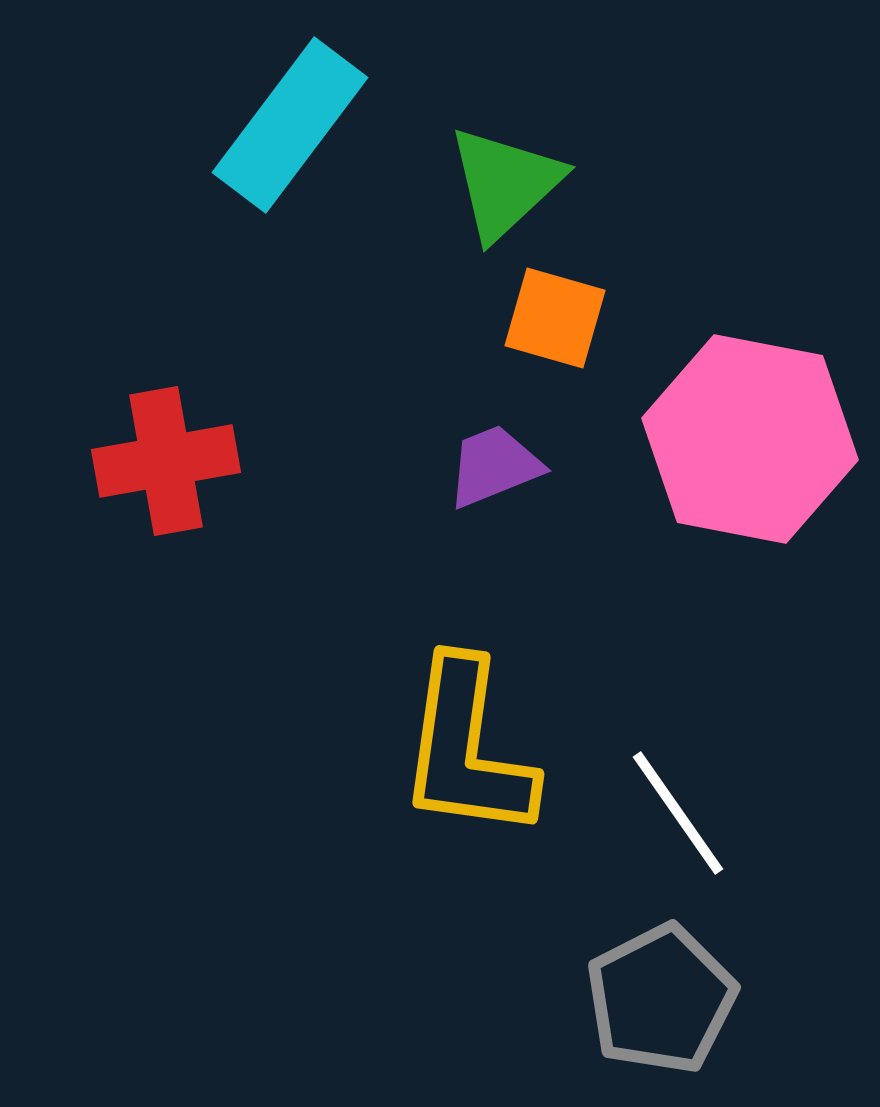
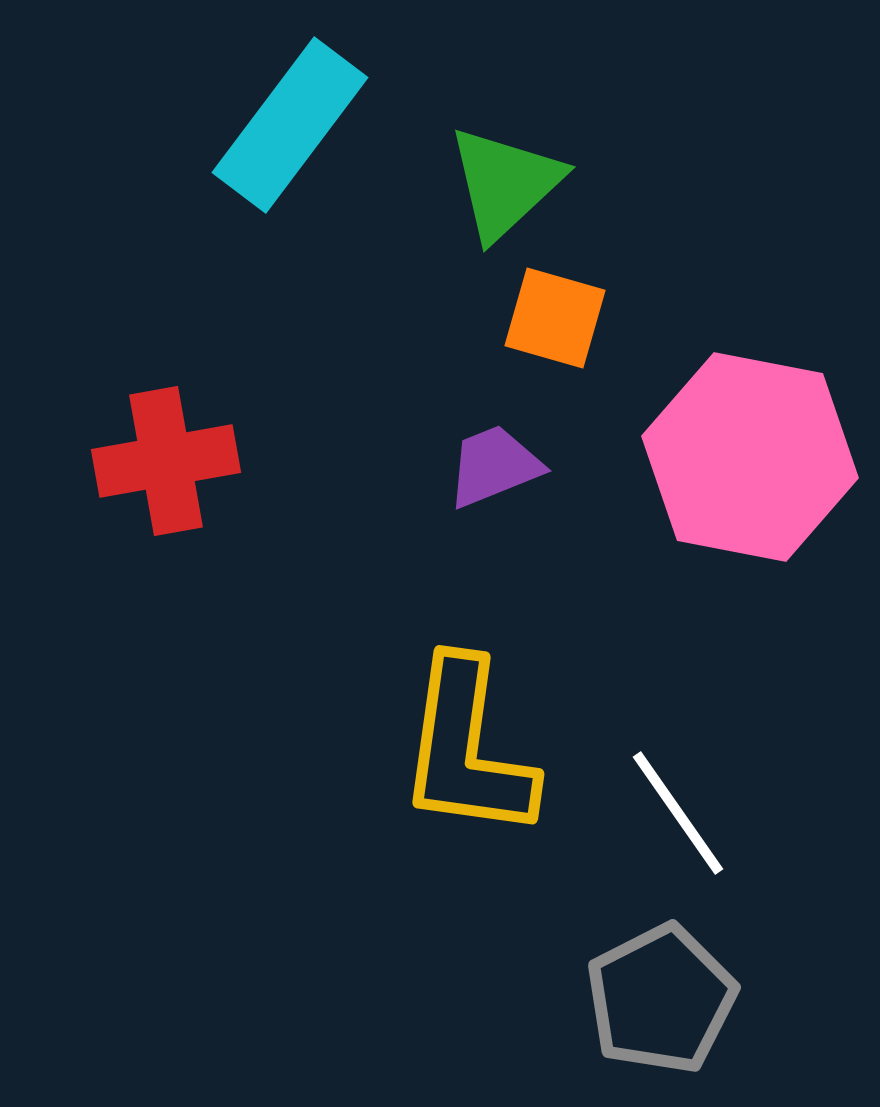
pink hexagon: moved 18 px down
